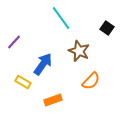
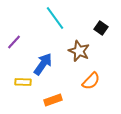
cyan line: moved 6 px left
black square: moved 6 px left
yellow rectangle: rotated 28 degrees counterclockwise
